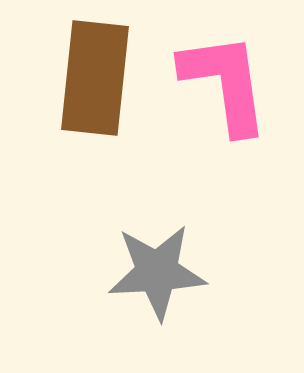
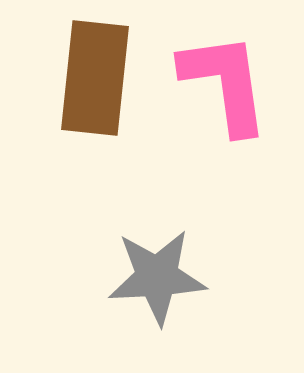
gray star: moved 5 px down
